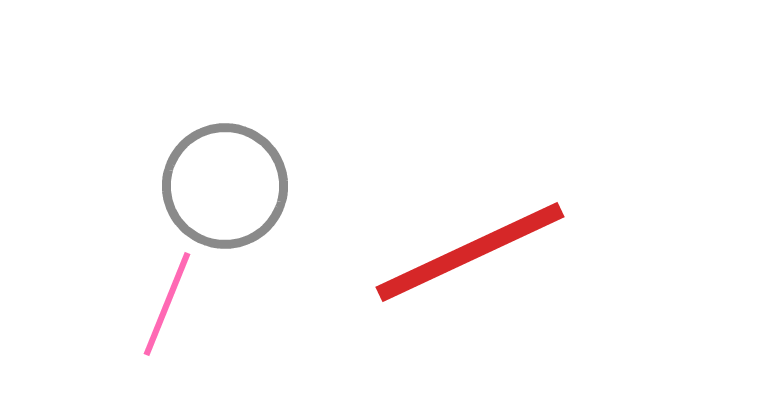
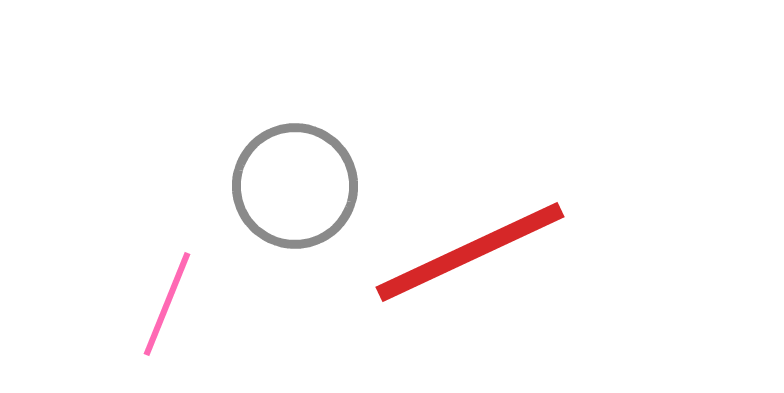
gray circle: moved 70 px right
